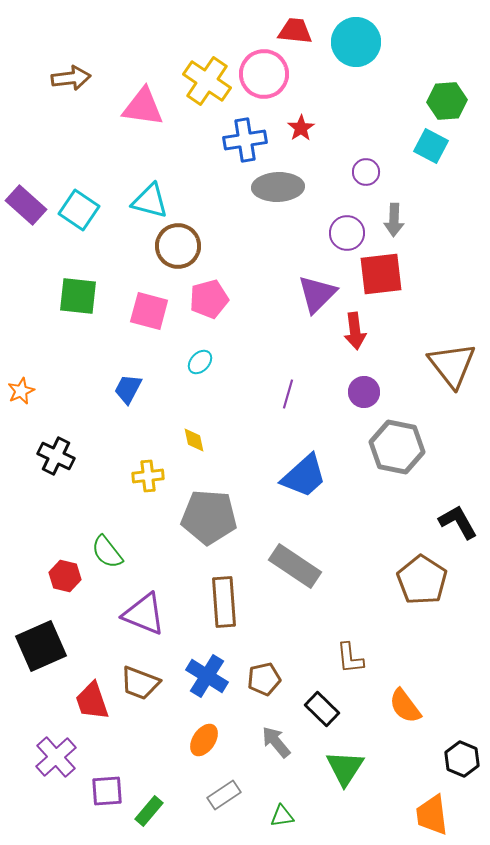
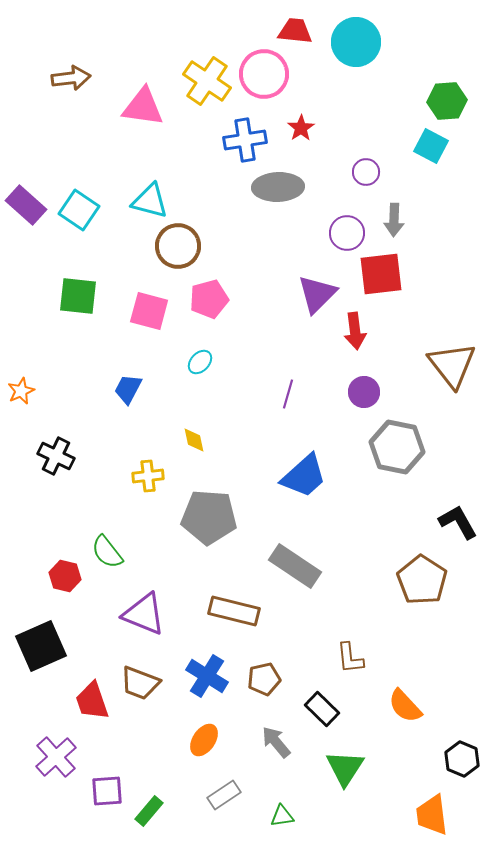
brown rectangle at (224, 602): moved 10 px right, 9 px down; rotated 72 degrees counterclockwise
orange semicircle at (405, 706): rotated 6 degrees counterclockwise
